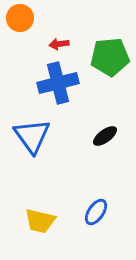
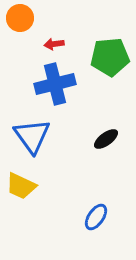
red arrow: moved 5 px left
blue cross: moved 3 px left, 1 px down
black ellipse: moved 1 px right, 3 px down
blue ellipse: moved 5 px down
yellow trapezoid: moved 19 px left, 35 px up; rotated 12 degrees clockwise
